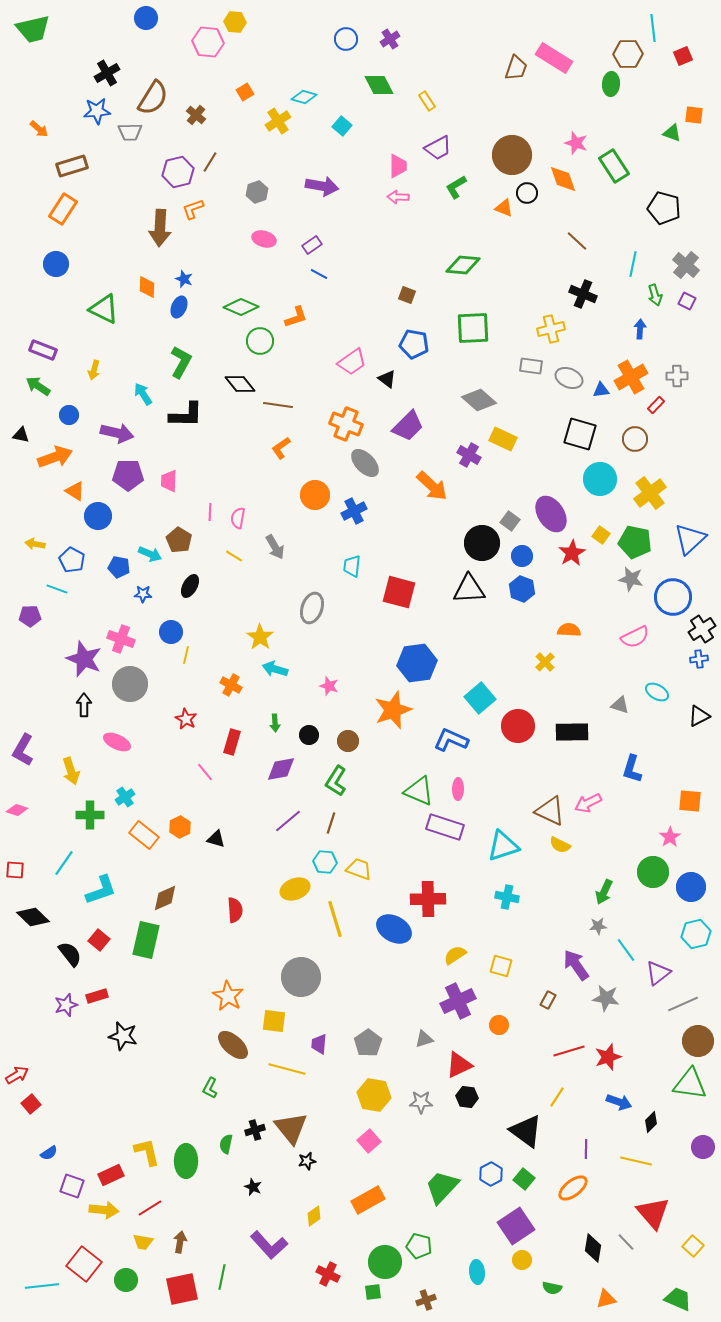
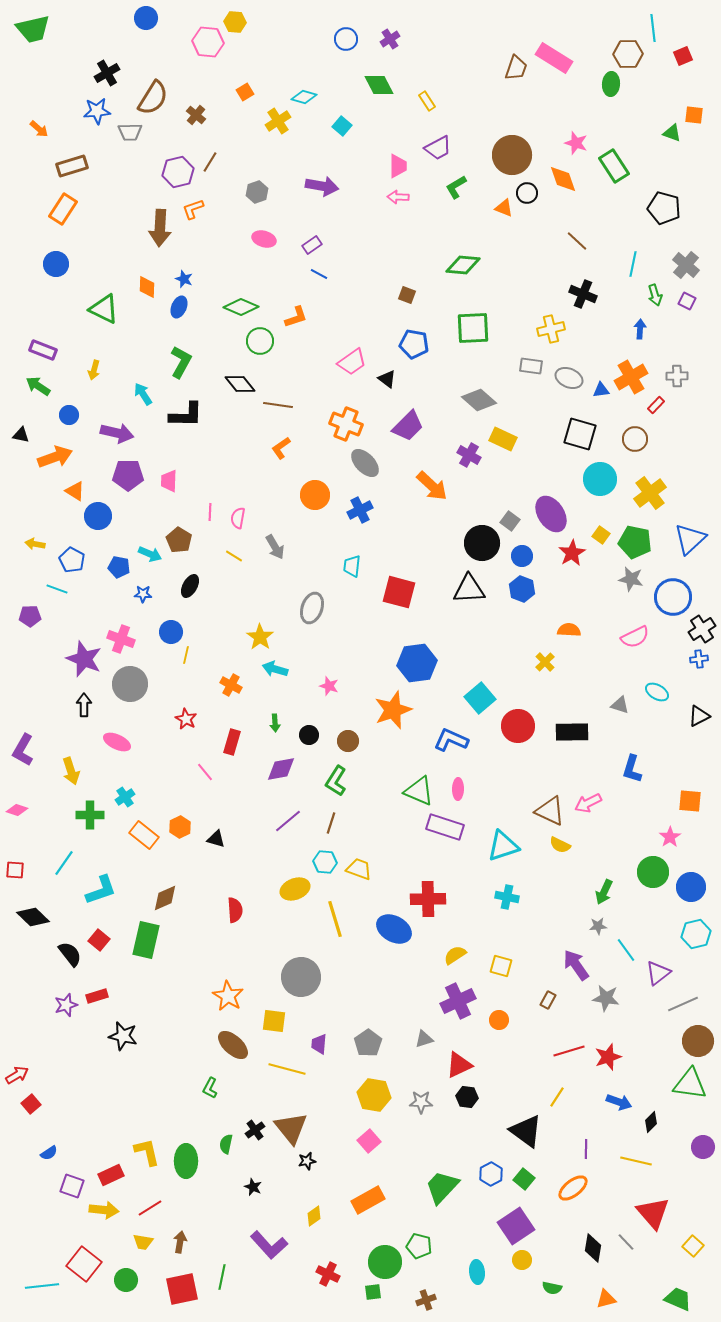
blue cross at (354, 511): moved 6 px right, 1 px up
orange circle at (499, 1025): moved 5 px up
black cross at (255, 1130): rotated 18 degrees counterclockwise
